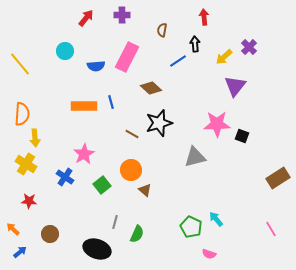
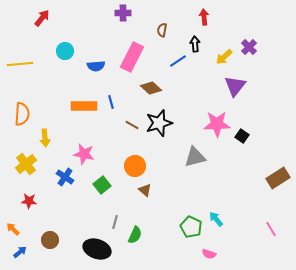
purple cross at (122, 15): moved 1 px right, 2 px up
red arrow at (86, 18): moved 44 px left
pink rectangle at (127, 57): moved 5 px right
yellow line at (20, 64): rotated 55 degrees counterclockwise
brown line at (132, 134): moved 9 px up
black square at (242, 136): rotated 16 degrees clockwise
yellow arrow at (35, 138): moved 10 px right
pink star at (84, 154): rotated 30 degrees counterclockwise
yellow cross at (26, 164): rotated 20 degrees clockwise
orange circle at (131, 170): moved 4 px right, 4 px up
brown circle at (50, 234): moved 6 px down
green semicircle at (137, 234): moved 2 px left, 1 px down
